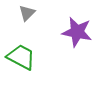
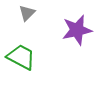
purple star: moved 2 px up; rotated 24 degrees counterclockwise
